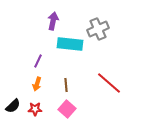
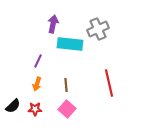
purple arrow: moved 3 px down
red line: rotated 36 degrees clockwise
